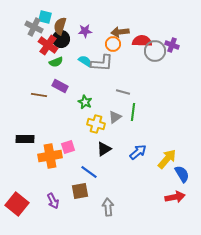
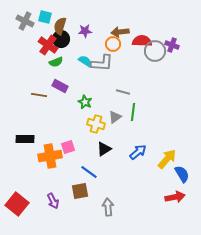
gray cross: moved 9 px left, 6 px up
